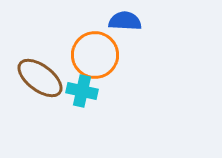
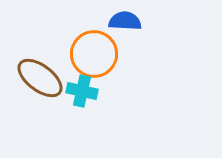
orange circle: moved 1 px left, 1 px up
